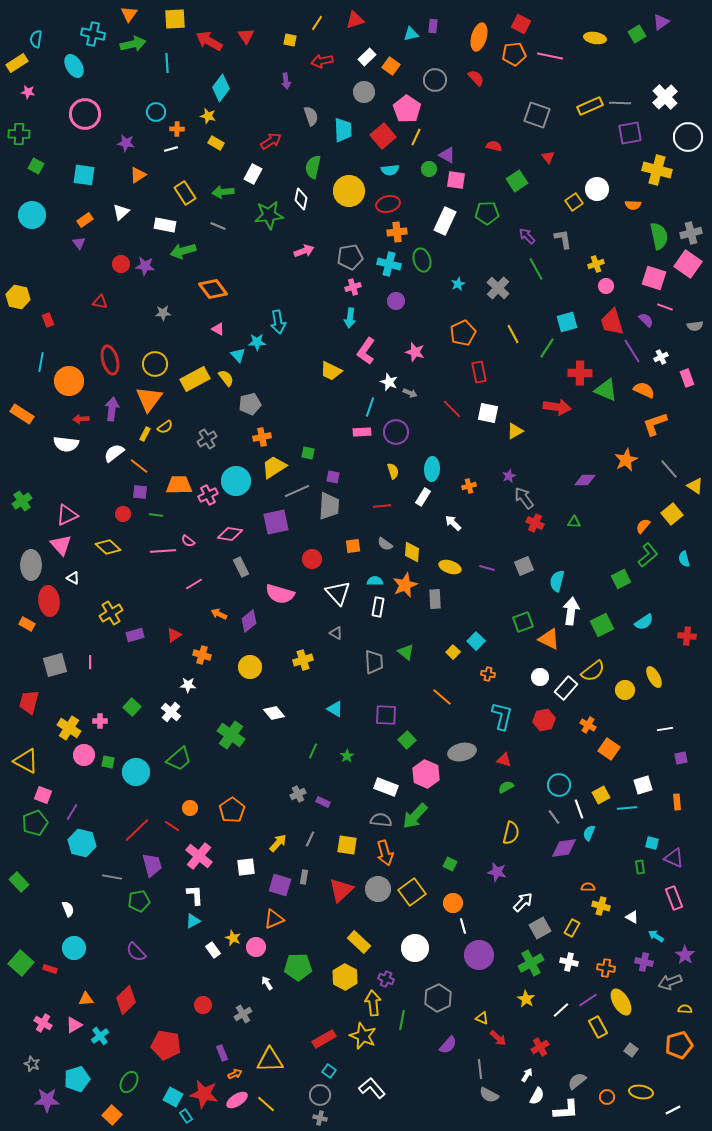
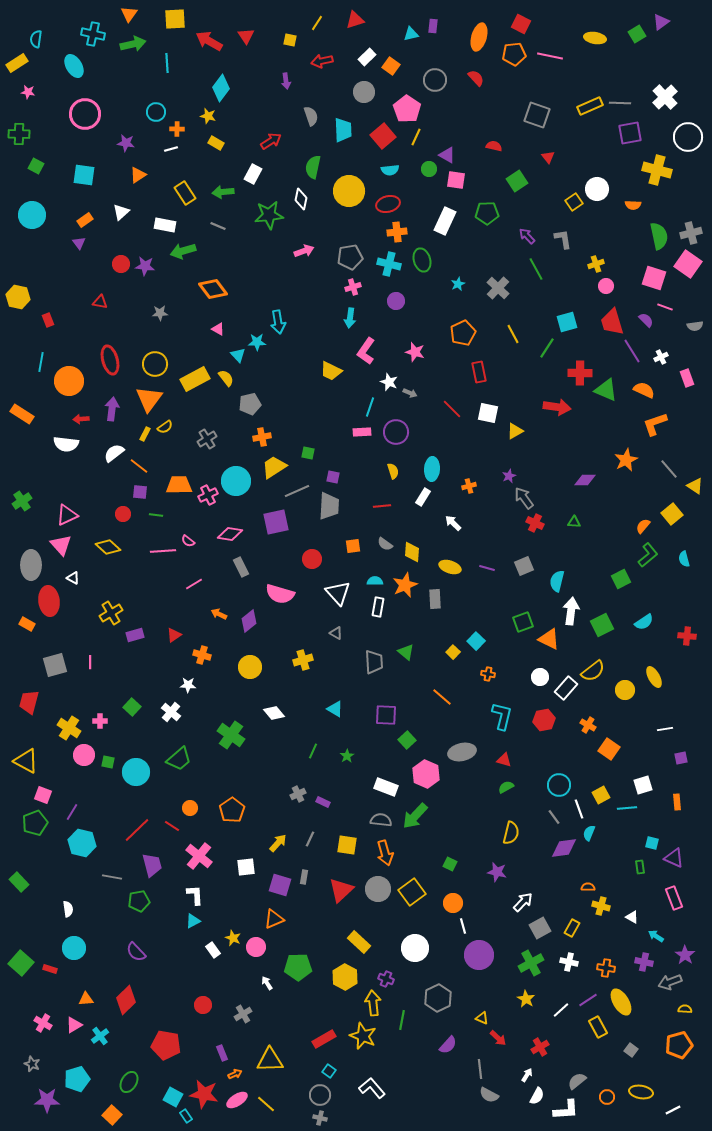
gray star at (163, 313): moved 3 px left
white semicircle at (68, 909): rotated 14 degrees clockwise
